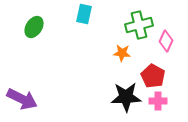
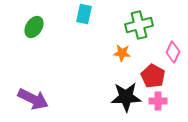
pink diamond: moved 7 px right, 11 px down
purple arrow: moved 11 px right
